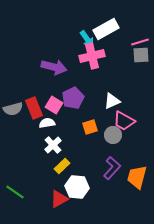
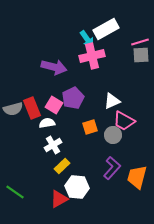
red rectangle: moved 2 px left
white cross: rotated 12 degrees clockwise
